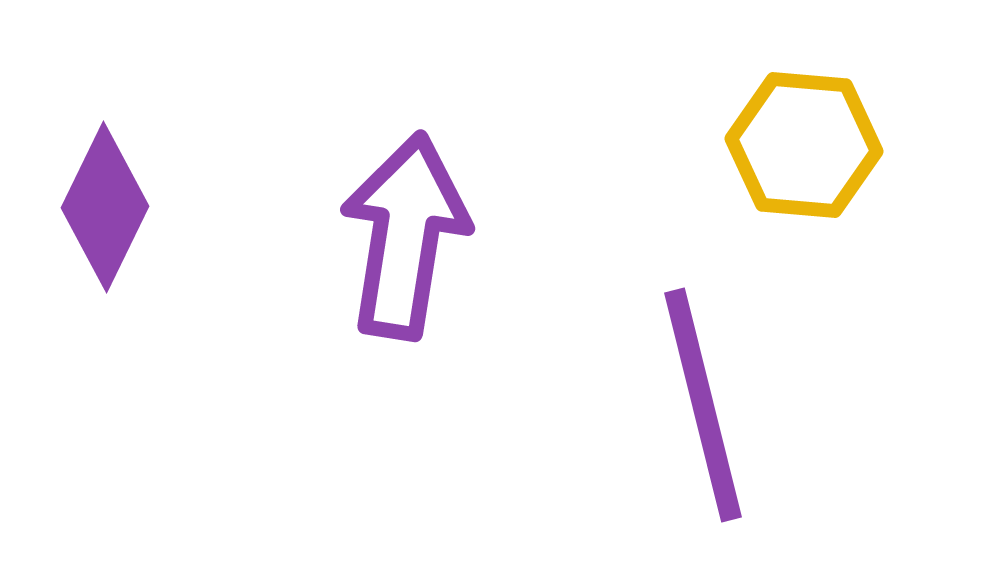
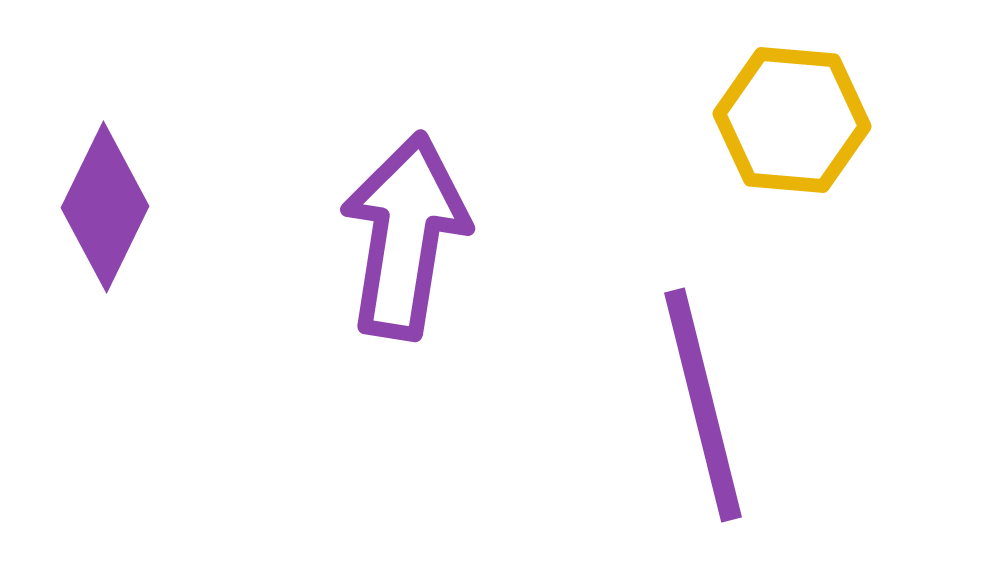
yellow hexagon: moved 12 px left, 25 px up
